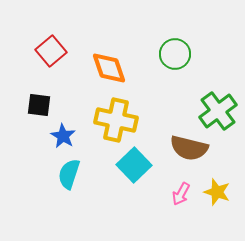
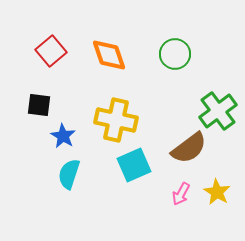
orange diamond: moved 13 px up
brown semicircle: rotated 51 degrees counterclockwise
cyan square: rotated 20 degrees clockwise
yellow star: rotated 12 degrees clockwise
